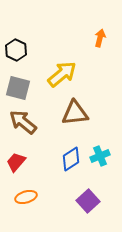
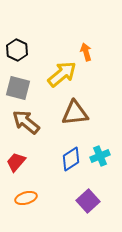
orange arrow: moved 14 px left, 14 px down; rotated 30 degrees counterclockwise
black hexagon: moved 1 px right
brown arrow: moved 3 px right
orange ellipse: moved 1 px down
